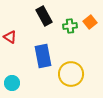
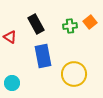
black rectangle: moved 8 px left, 8 px down
yellow circle: moved 3 px right
